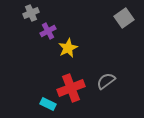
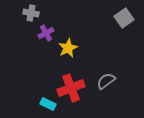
gray cross: rotated 35 degrees clockwise
purple cross: moved 2 px left, 2 px down
